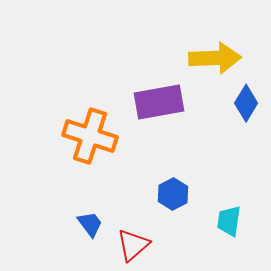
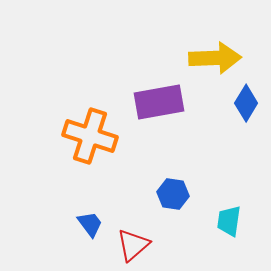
blue hexagon: rotated 24 degrees counterclockwise
